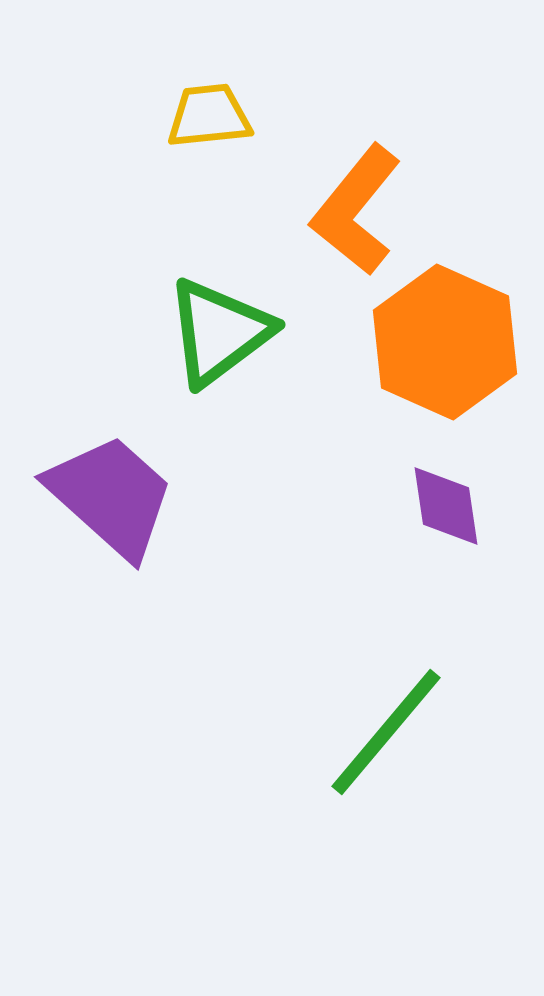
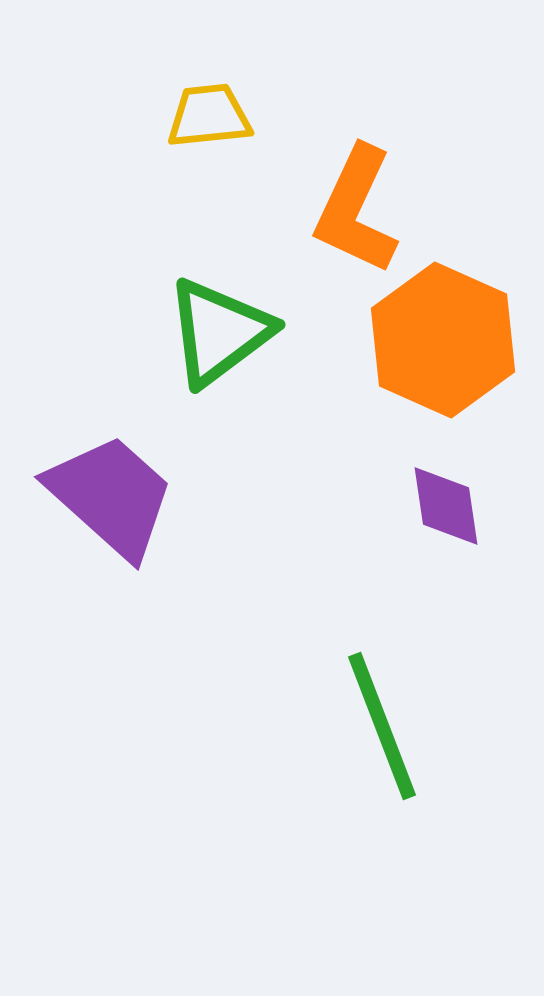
orange L-shape: rotated 14 degrees counterclockwise
orange hexagon: moved 2 px left, 2 px up
green line: moved 4 px left, 6 px up; rotated 61 degrees counterclockwise
